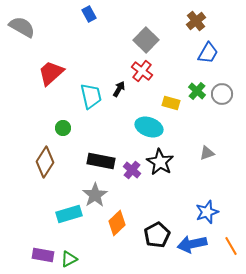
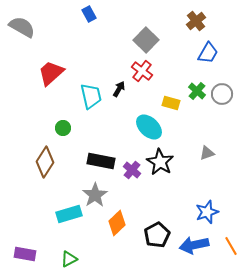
cyan ellipse: rotated 24 degrees clockwise
blue arrow: moved 2 px right, 1 px down
purple rectangle: moved 18 px left, 1 px up
